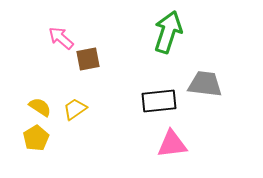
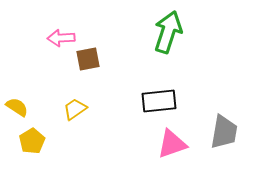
pink arrow: rotated 44 degrees counterclockwise
gray trapezoid: moved 19 px right, 48 px down; rotated 93 degrees clockwise
yellow semicircle: moved 23 px left
yellow pentagon: moved 4 px left, 3 px down
pink triangle: rotated 12 degrees counterclockwise
